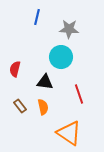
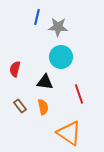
gray star: moved 11 px left, 2 px up
